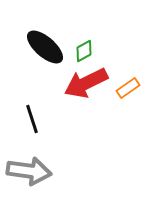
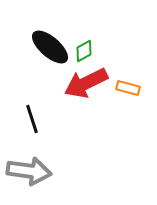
black ellipse: moved 5 px right
orange rectangle: rotated 50 degrees clockwise
